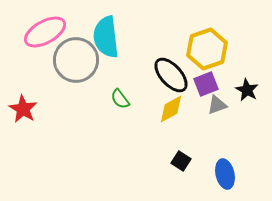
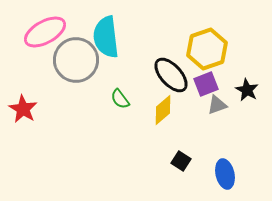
yellow diamond: moved 8 px left, 1 px down; rotated 12 degrees counterclockwise
